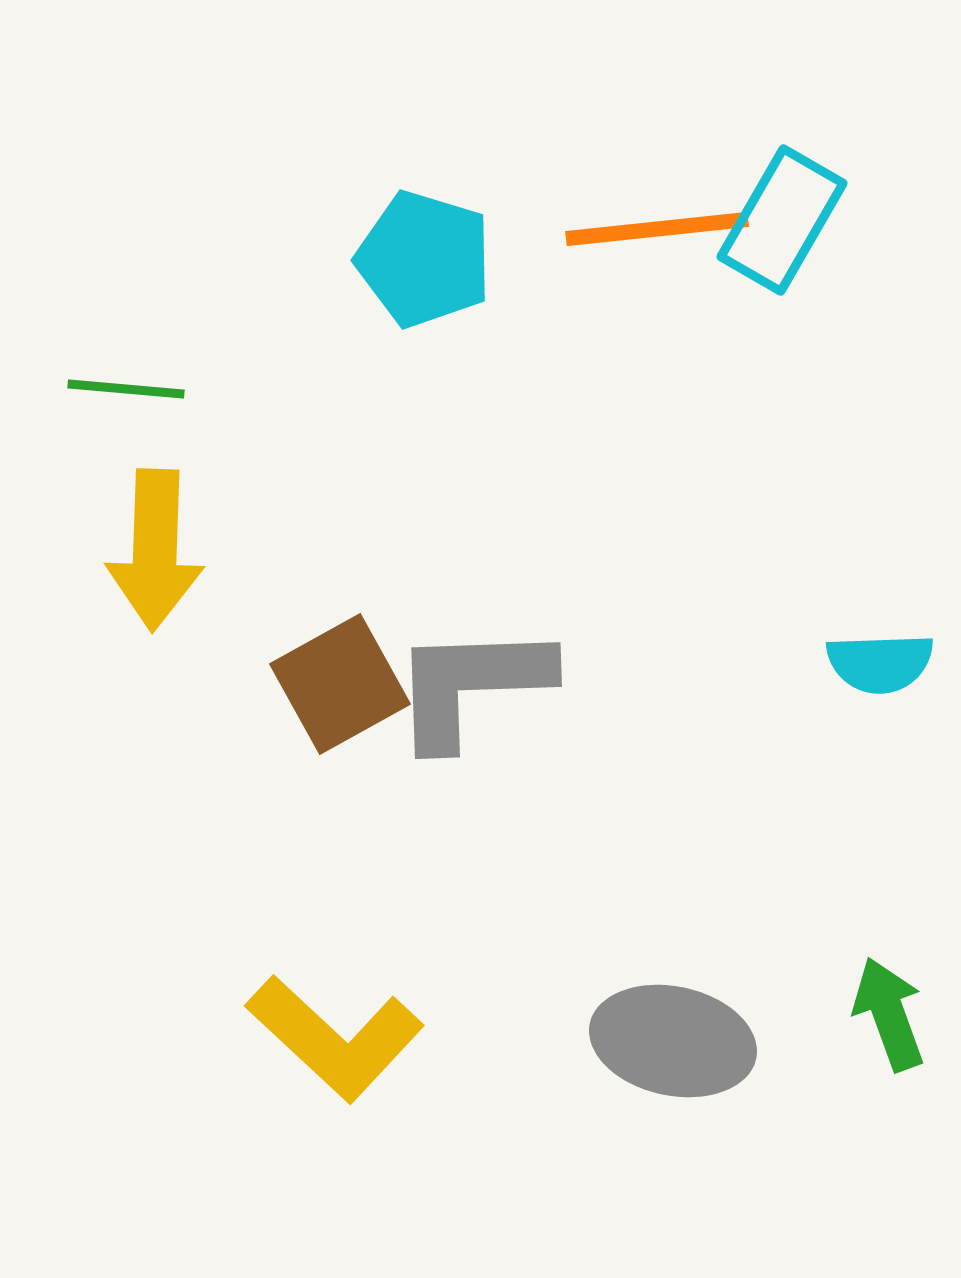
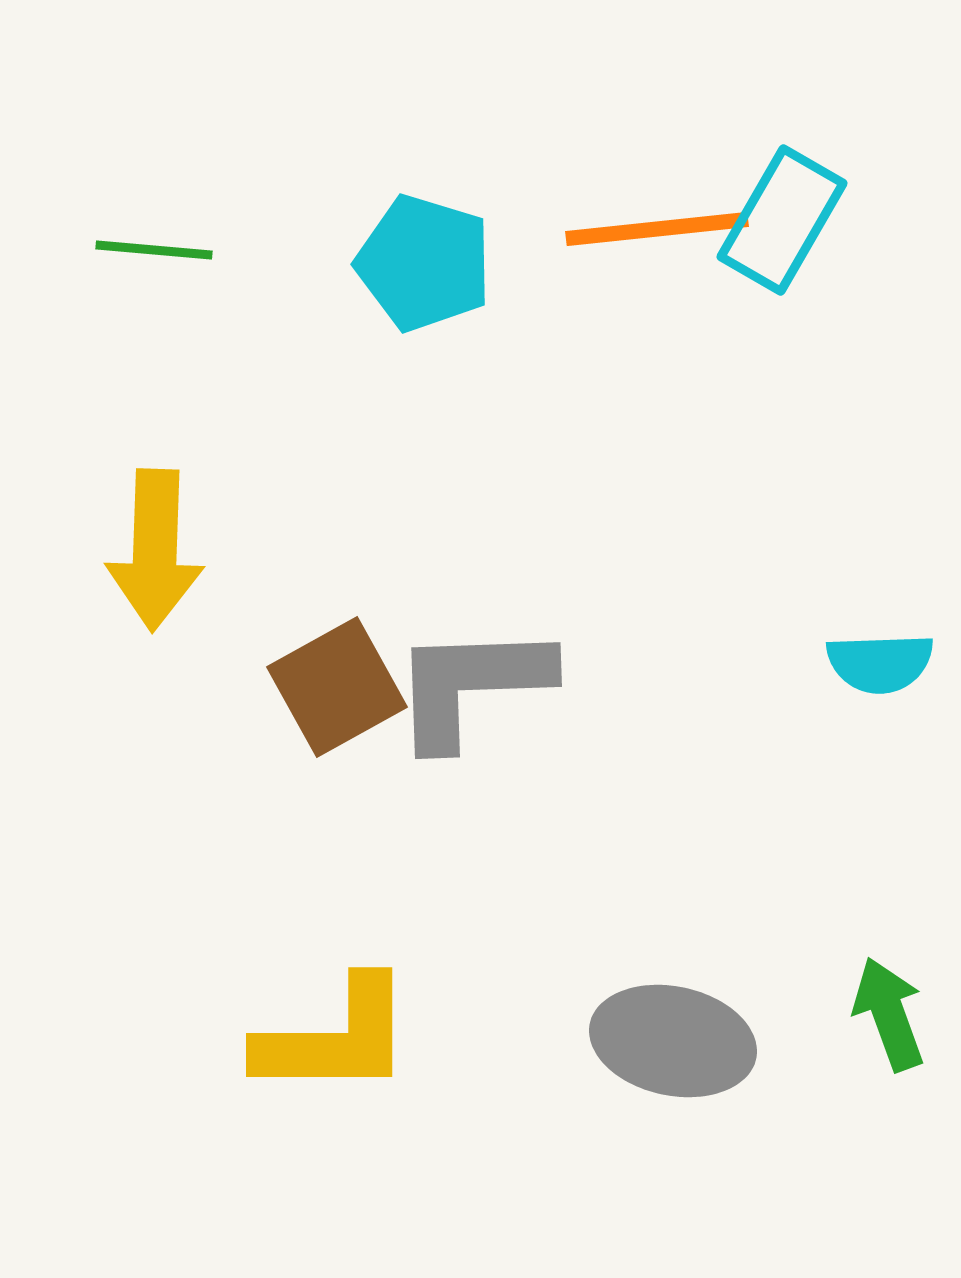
cyan pentagon: moved 4 px down
green line: moved 28 px right, 139 px up
brown square: moved 3 px left, 3 px down
yellow L-shape: rotated 43 degrees counterclockwise
